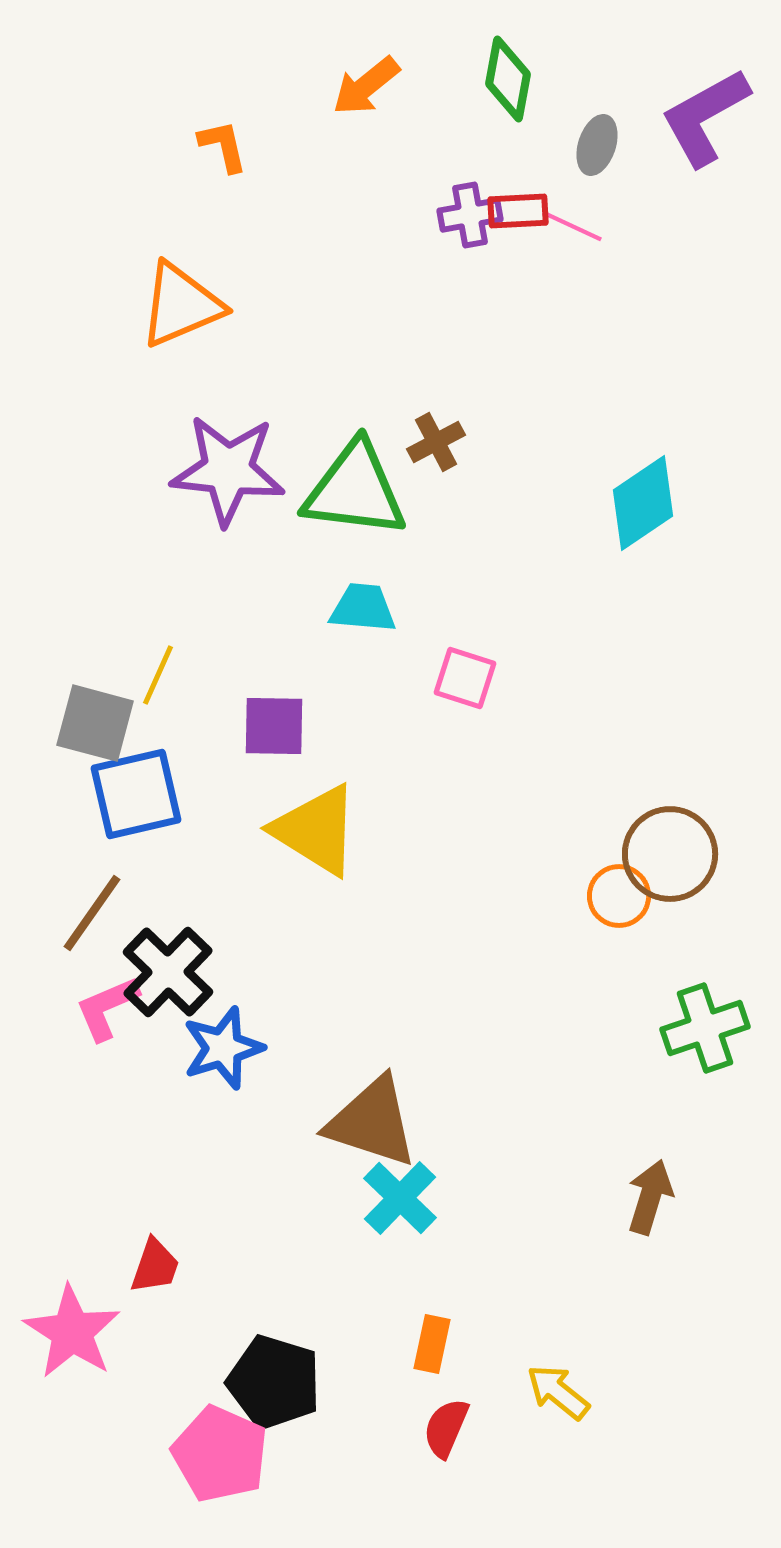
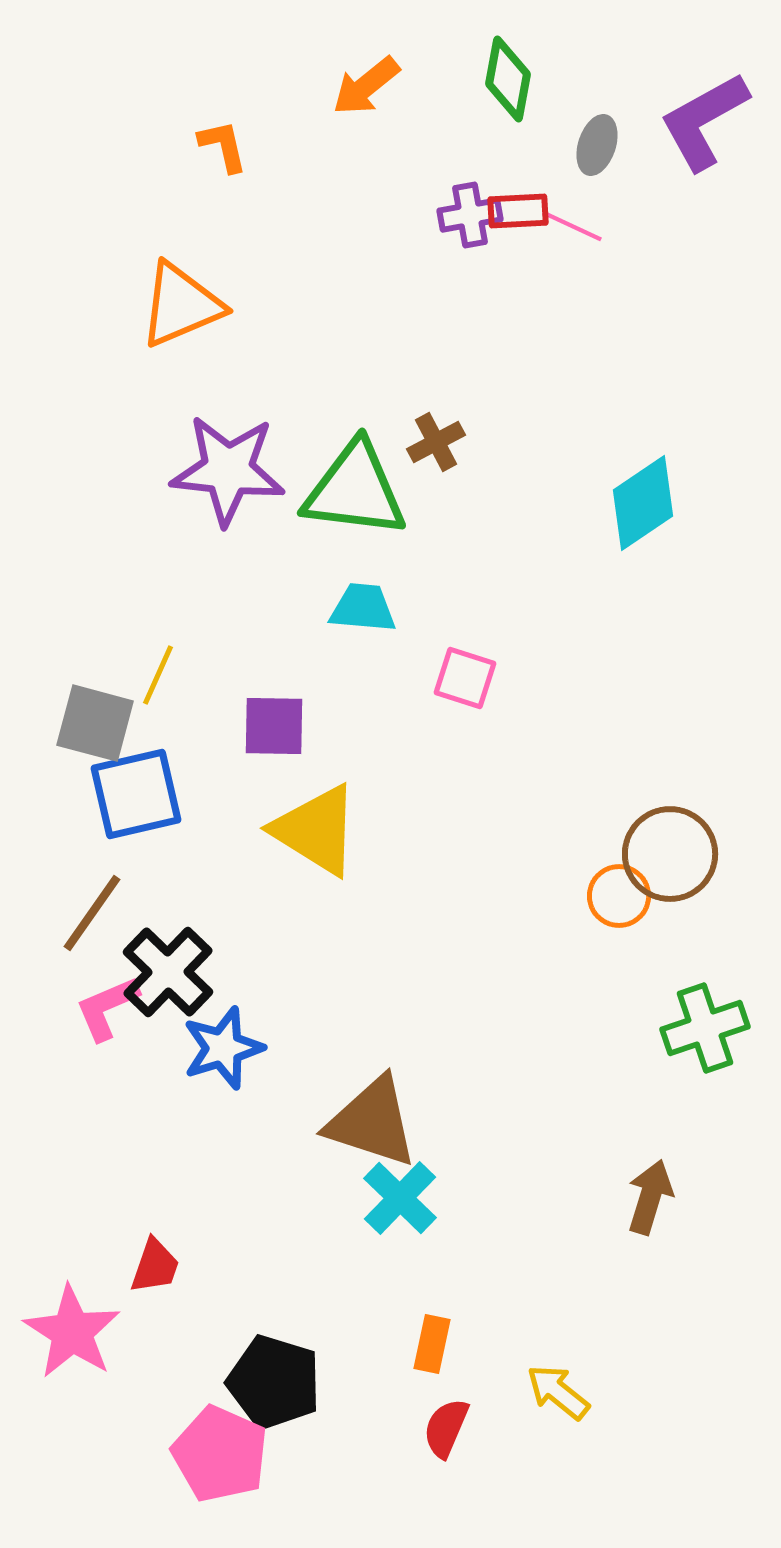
purple L-shape: moved 1 px left, 4 px down
